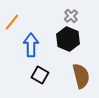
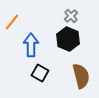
black square: moved 2 px up
